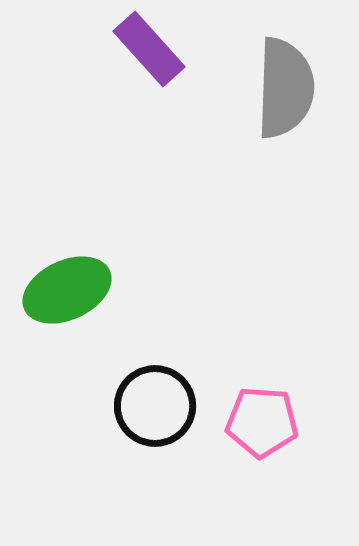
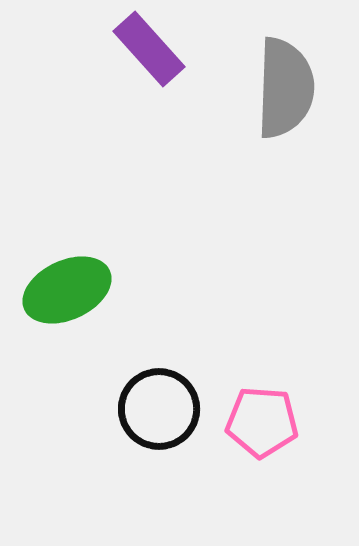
black circle: moved 4 px right, 3 px down
